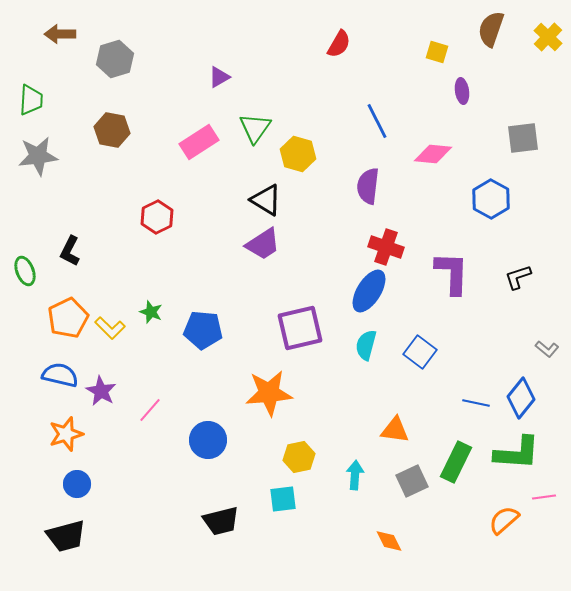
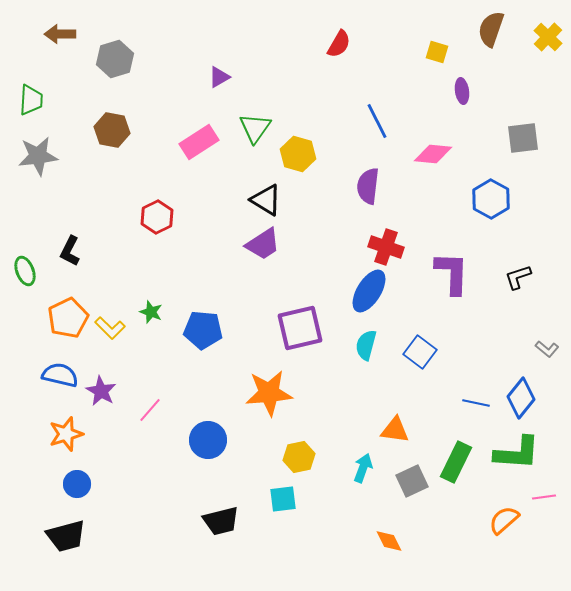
cyan arrow at (355, 475): moved 8 px right, 7 px up; rotated 16 degrees clockwise
